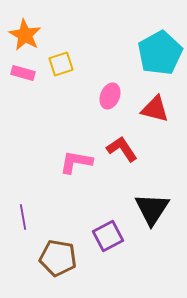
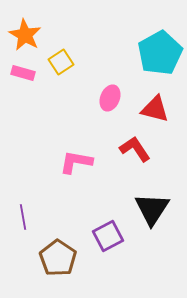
yellow square: moved 2 px up; rotated 15 degrees counterclockwise
pink ellipse: moved 2 px down
red L-shape: moved 13 px right
brown pentagon: rotated 24 degrees clockwise
